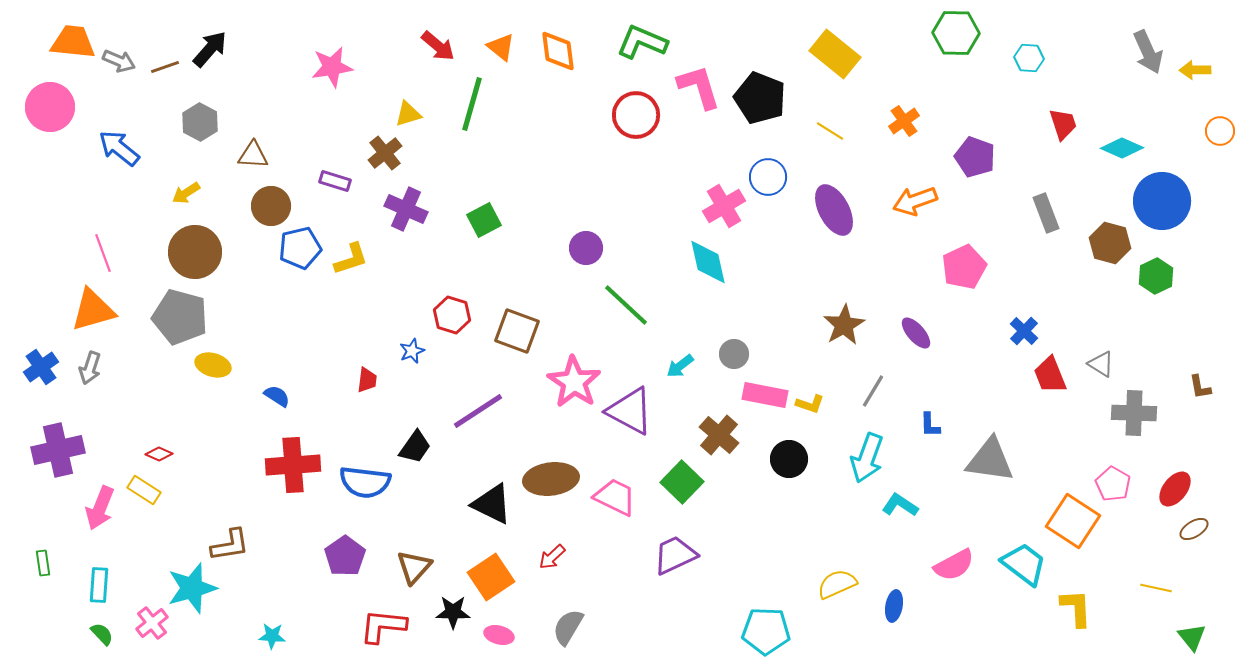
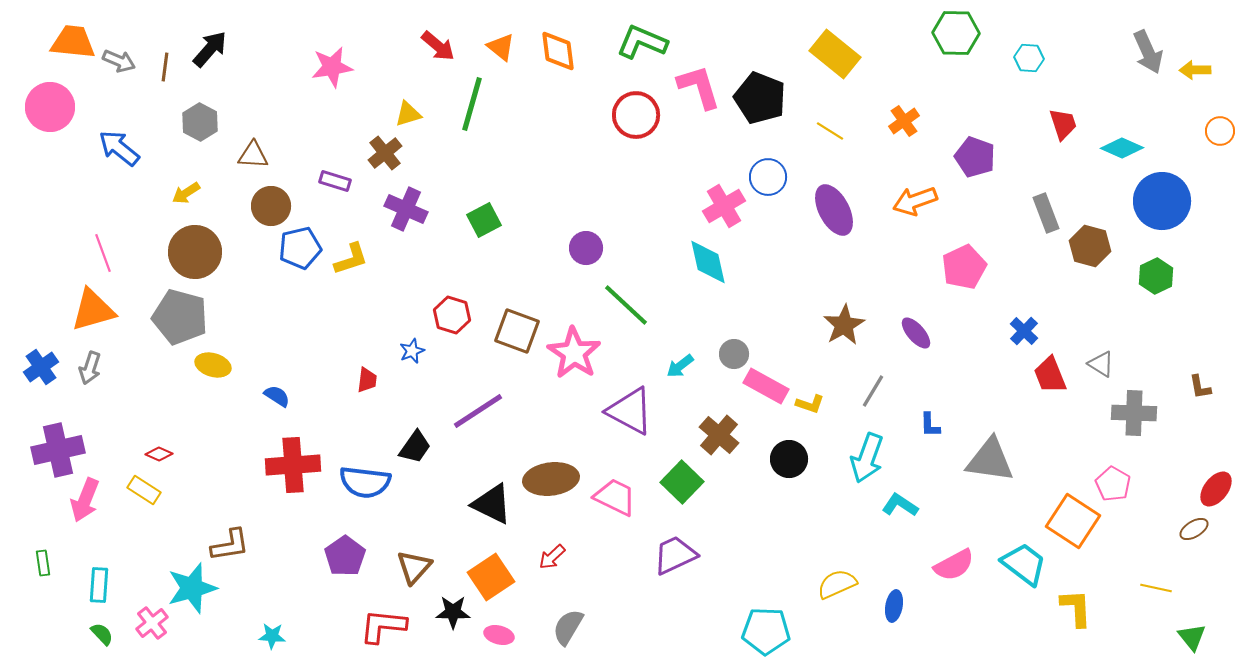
brown line at (165, 67): rotated 64 degrees counterclockwise
brown hexagon at (1110, 243): moved 20 px left, 3 px down
pink star at (574, 382): moved 29 px up
pink rectangle at (765, 395): moved 1 px right, 9 px up; rotated 18 degrees clockwise
red ellipse at (1175, 489): moved 41 px right
pink arrow at (100, 508): moved 15 px left, 8 px up
